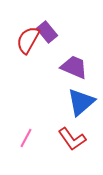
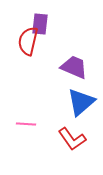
purple rectangle: moved 7 px left, 8 px up; rotated 45 degrees clockwise
red semicircle: moved 1 px down; rotated 16 degrees counterclockwise
pink line: moved 14 px up; rotated 66 degrees clockwise
